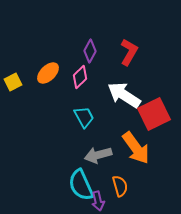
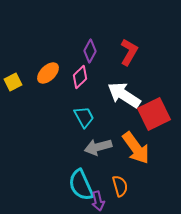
gray arrow: moved 8 px up
